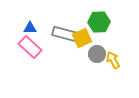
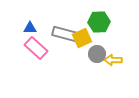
pink rectangle: moved 6 px right, 1 px down
yellow arrow: rotated 60 degrees counterclockwise
